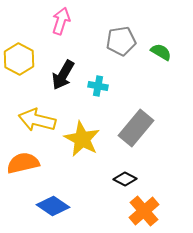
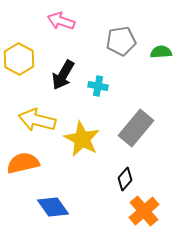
pink arrow: rotated 88 degrees counterclockwise
green semicircle: rotated 35 degrees counterclockwise
black diamond: rotated 75 degrees counterclockwise
blue diamond: moved 1 px down; rotated 20 degrees clockwise
